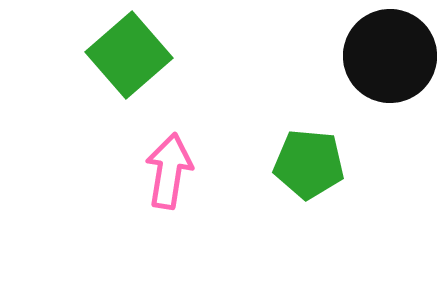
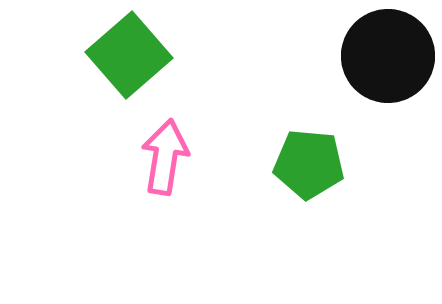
black circle: moved 2 px left
pink arrow: moved 4 px left, 14 px up
